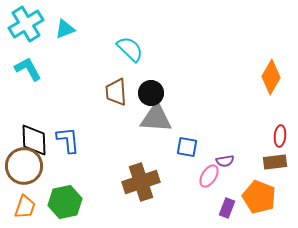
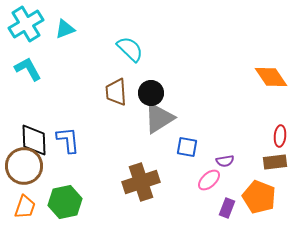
orange diamond: rotated 64 degrees counterclockwise
gray triangle: moved 3 px right; rotated 36 degrees counterclockwise
pink ellipse: moved 4 px down; rotated 15 degrees clockwise
